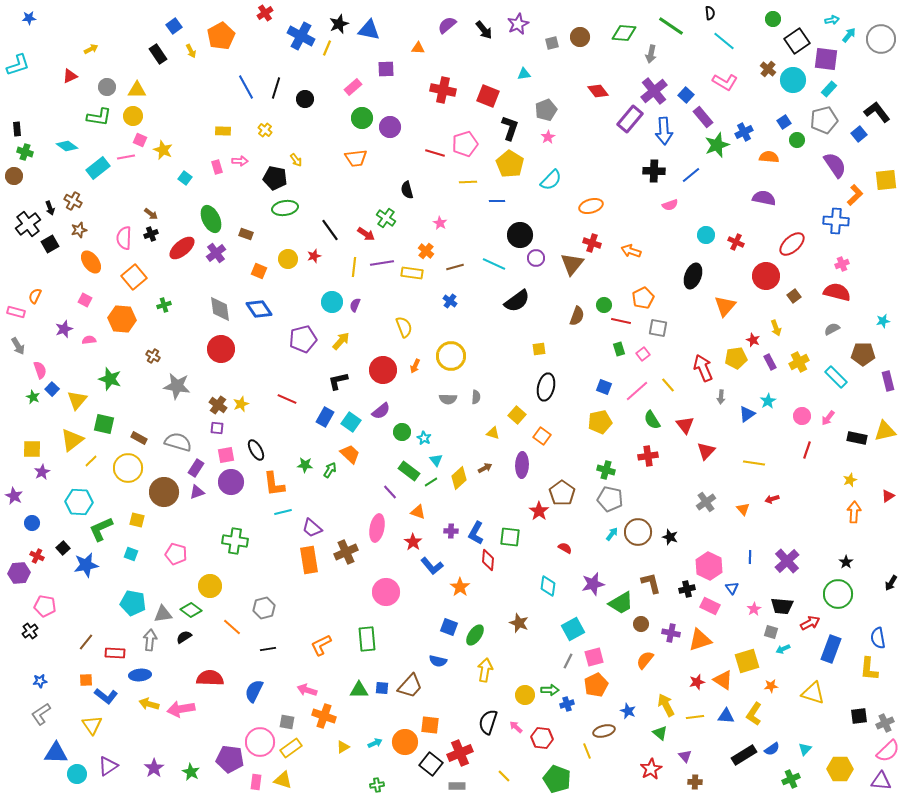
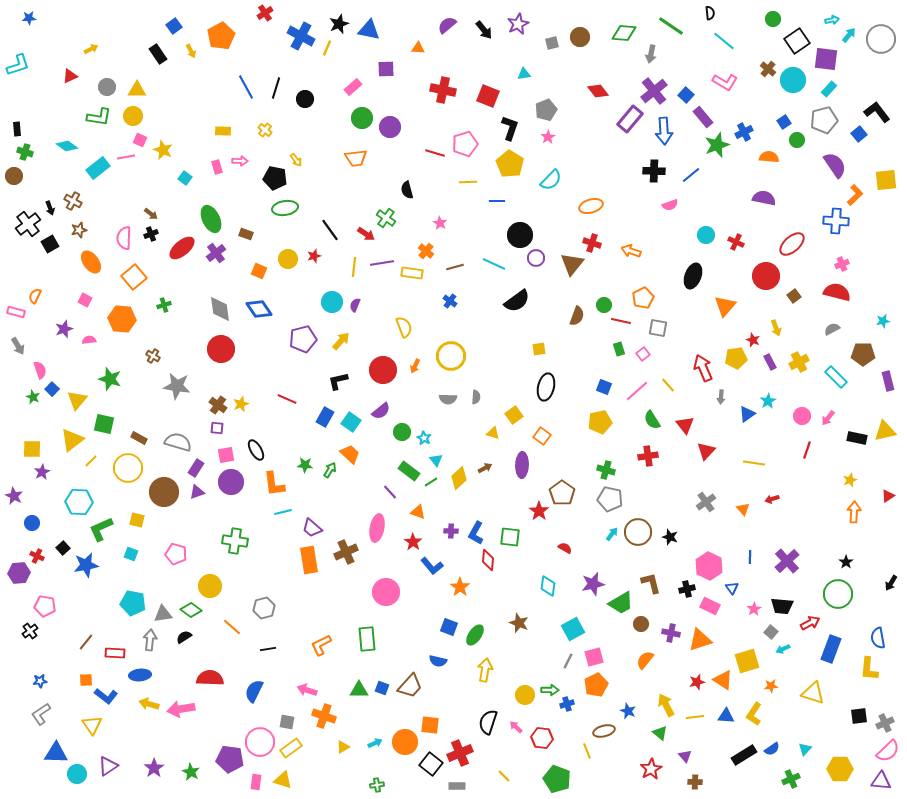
yellow square at (517, 415): moved 3 px left; rotated 12 degrees clockwise
gray square at (771, 632): rotated 24 degrees clockwise
blue square at (382, 688): rotated 16 degrees clockwise
